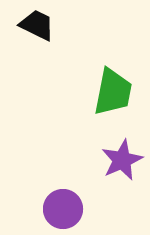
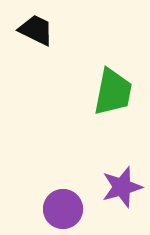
black trapezoid: moved 1 px left, 5 px down
purple star: moved 27 px down; rotated 9 degrees clockwise
